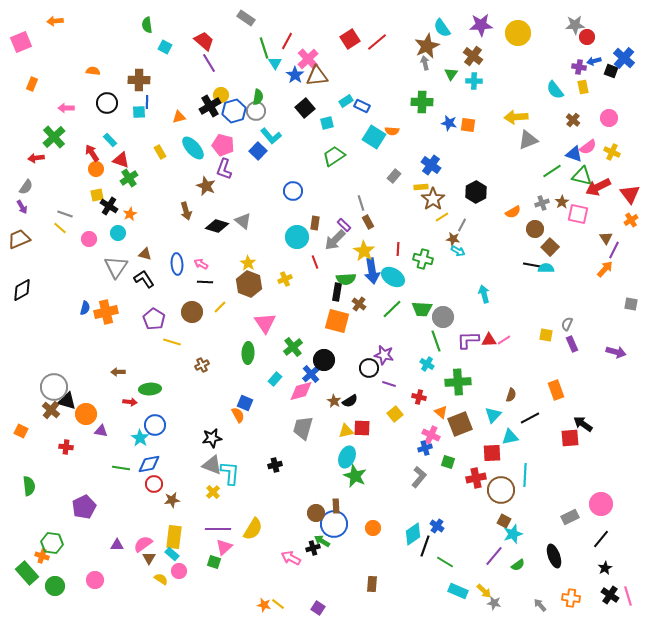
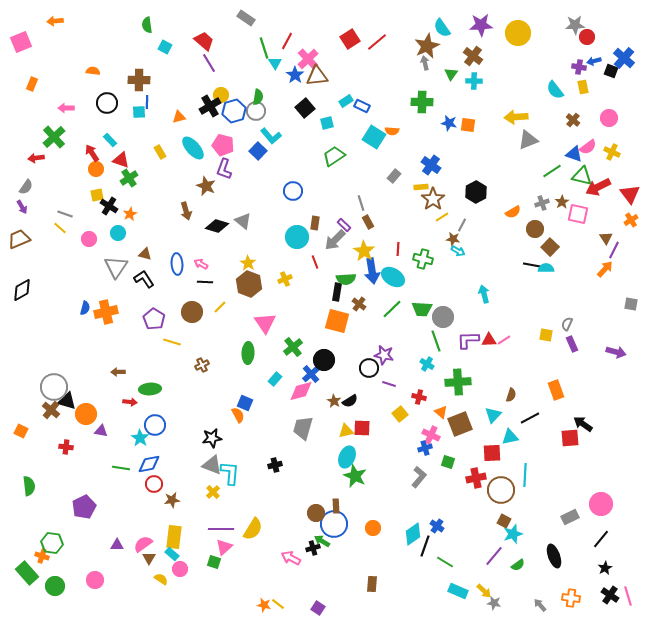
yellow square at (395, 414): moved 5 px right
purple line at (218, 529): moved 3 px right
pink circle at (179, 571): moved 1 px right, 2 px up
